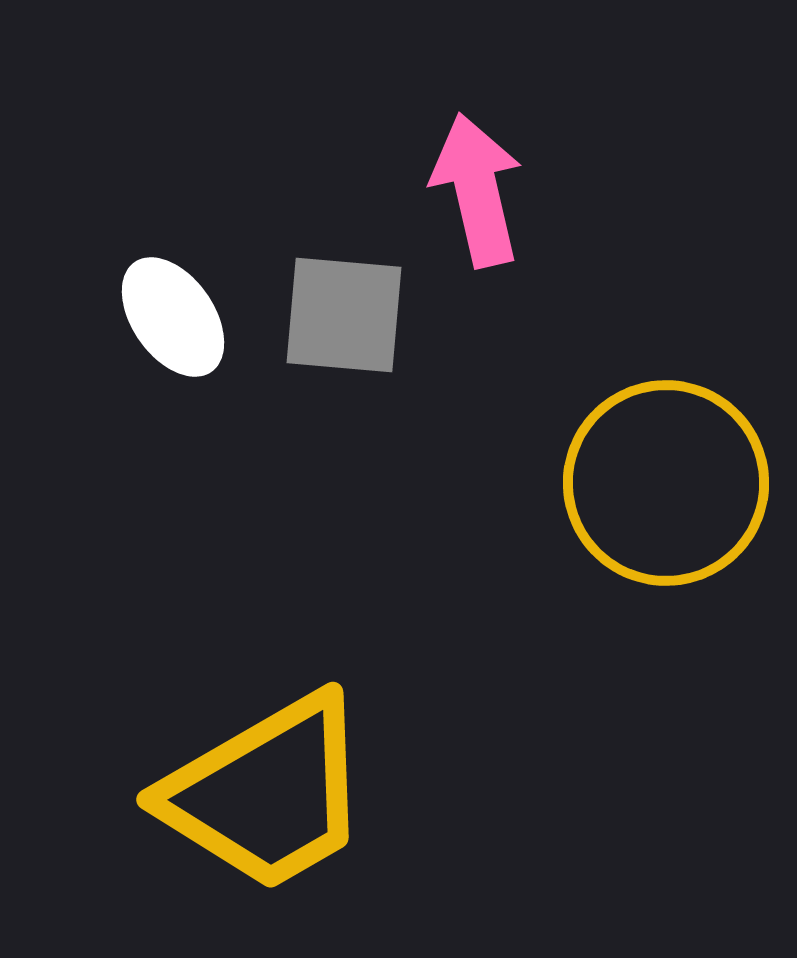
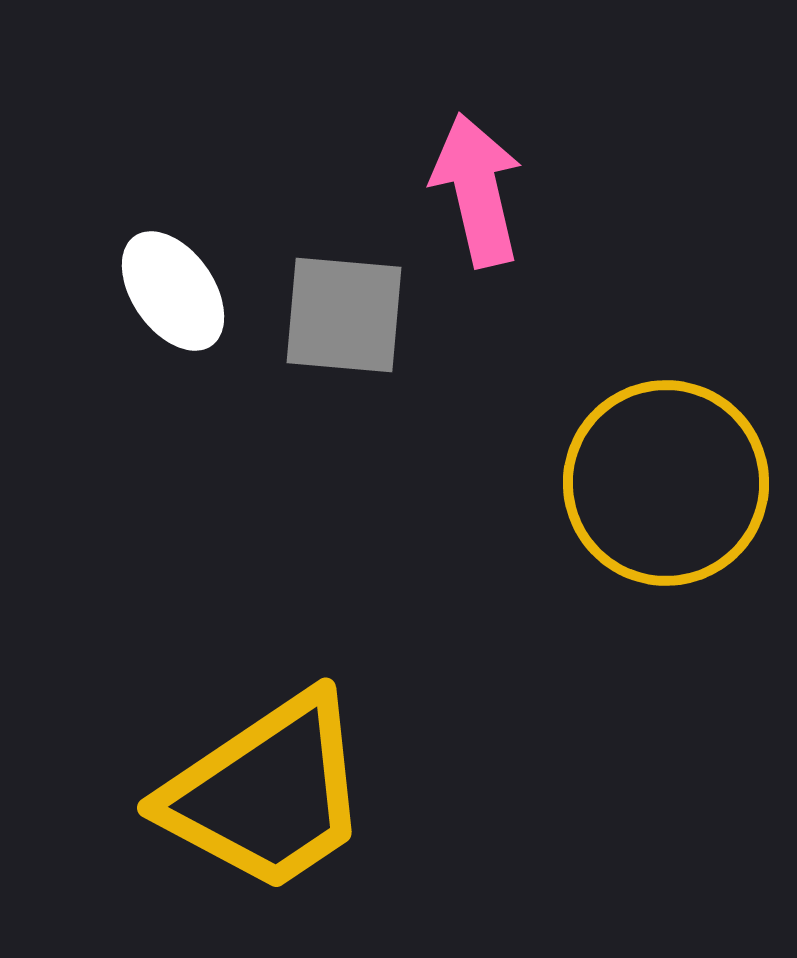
white ellipse: moved 26 px up
yellow trapezoid: rotated 4 degrees counterclockwise
